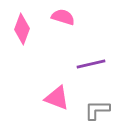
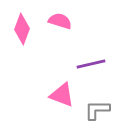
pink semicircle: moved 3 px left, 4 px down
pink triangle: moved 5 px right, 3 px up
